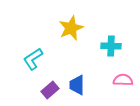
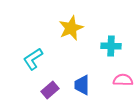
blue trapezoid: moved 5 px right
